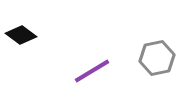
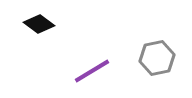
black diamond: moved 18 px right, 11 px up
